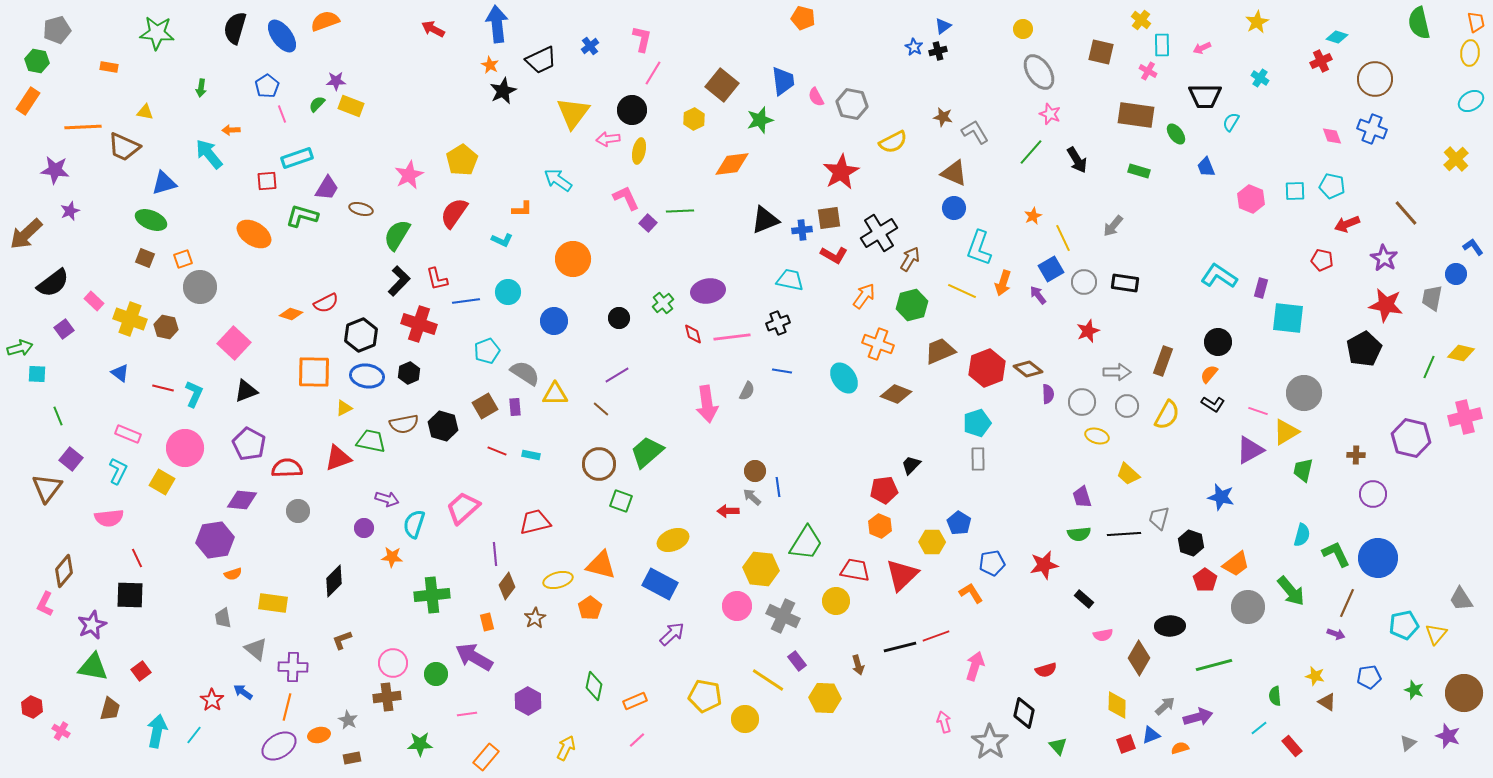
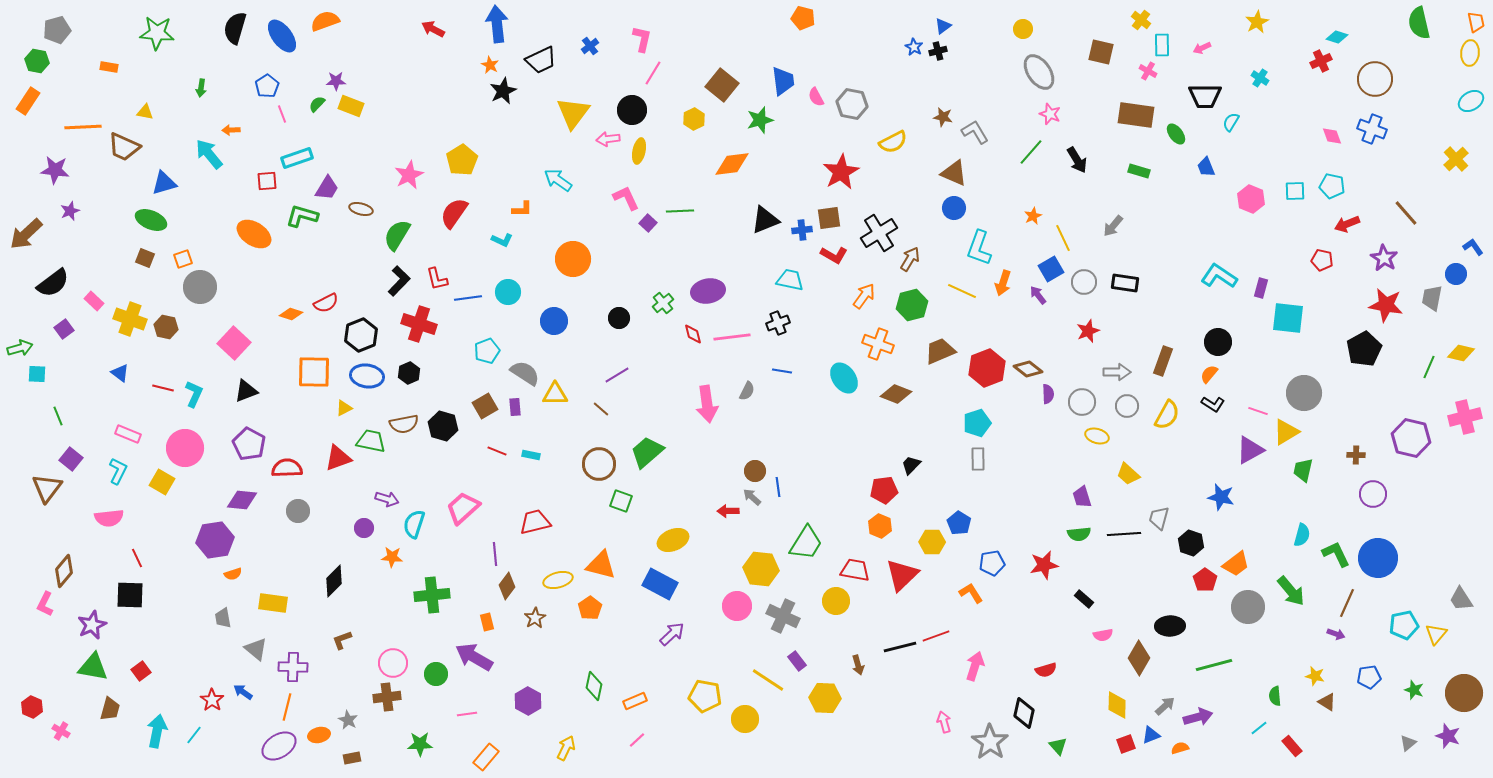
blue line at (466, 301): moved 2 px right, 3 px up
